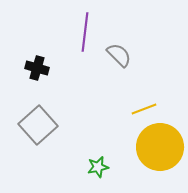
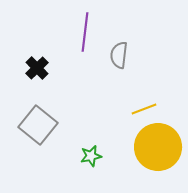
gray semicircle: rotated 128 degrees counterclockwise
black cross: rotated 30 degrees clockwise
gray square: rotated 9 degrees counterclockwise
yellow circle: moved 2 px left
green star: moved 7 px left, 11 px up
